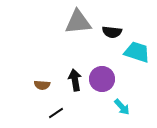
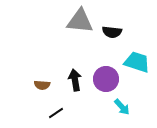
gray triangle: moved 2 px right, 1 px up; rotated 12 degrees clockwise
cyan trapezoid: moved 10 px down
purple circle: moved 4 px right
